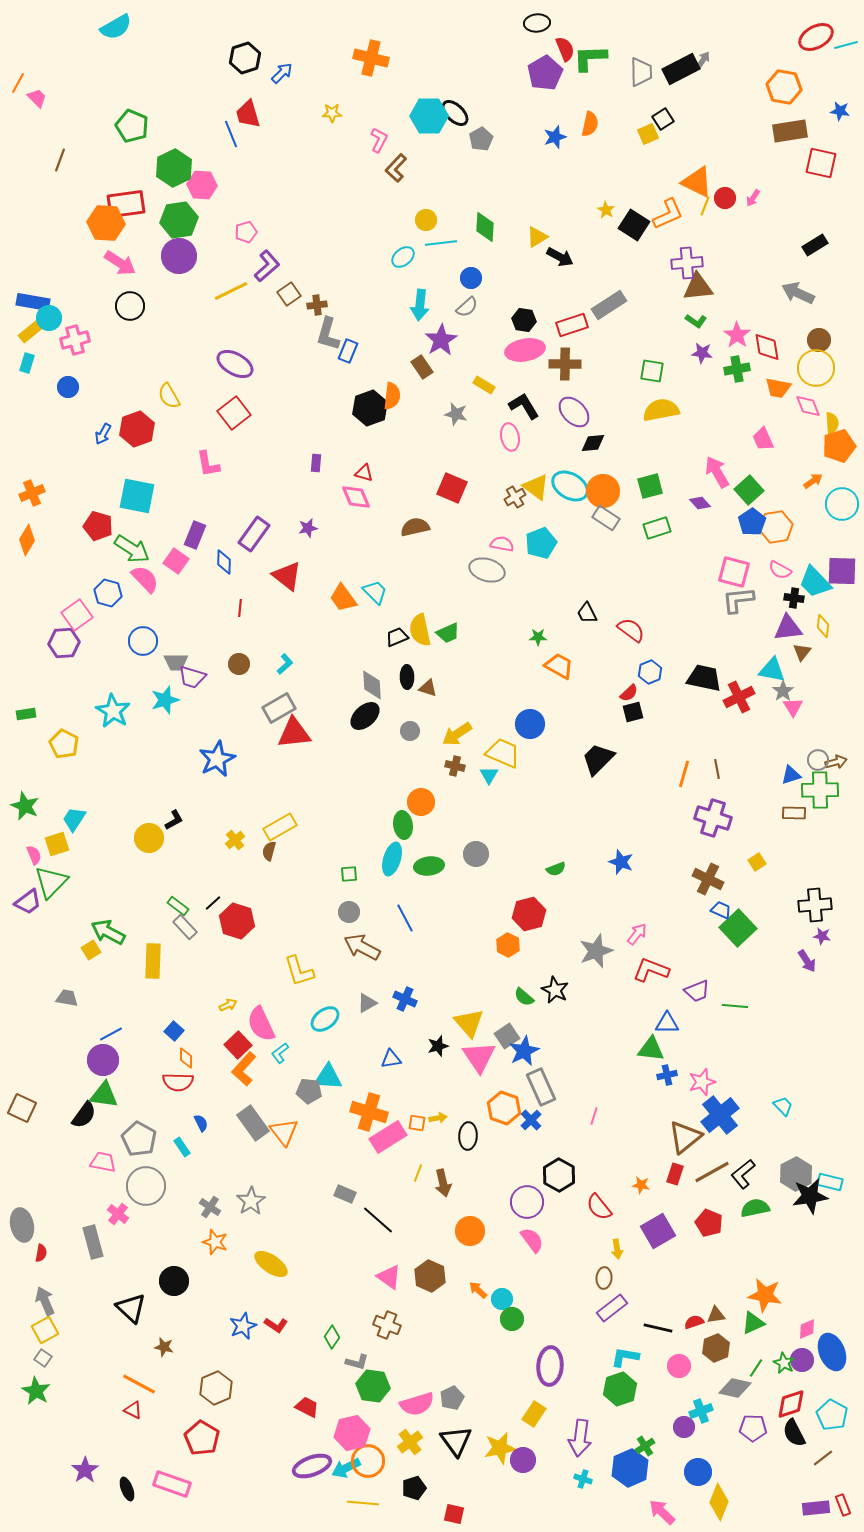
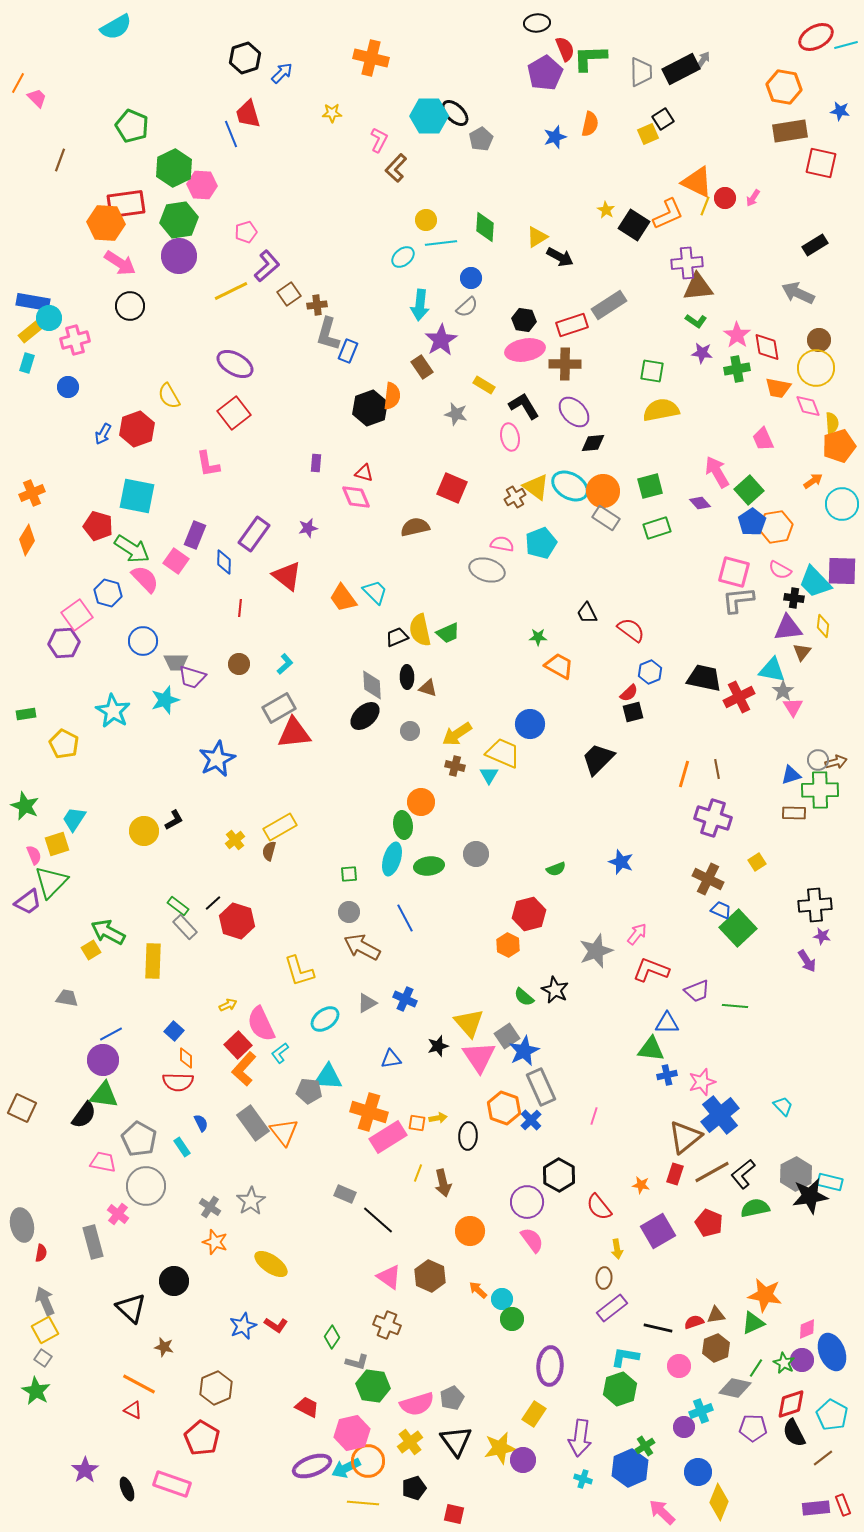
yellow circle at (149, 838): moved 5 px left, 7 px up
